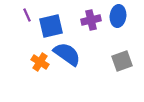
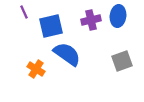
purple line: moved 3 px left, 3 px up
orange cross: moved 4 px left, 7 px down
